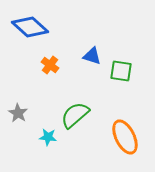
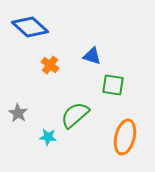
green square: moved 8 px left, 14 px down
orange ellipse: rotated 40 degrees clockwise
